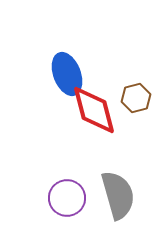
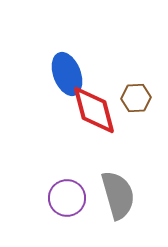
brown hexagon: rotated 12 degrees clockwise
